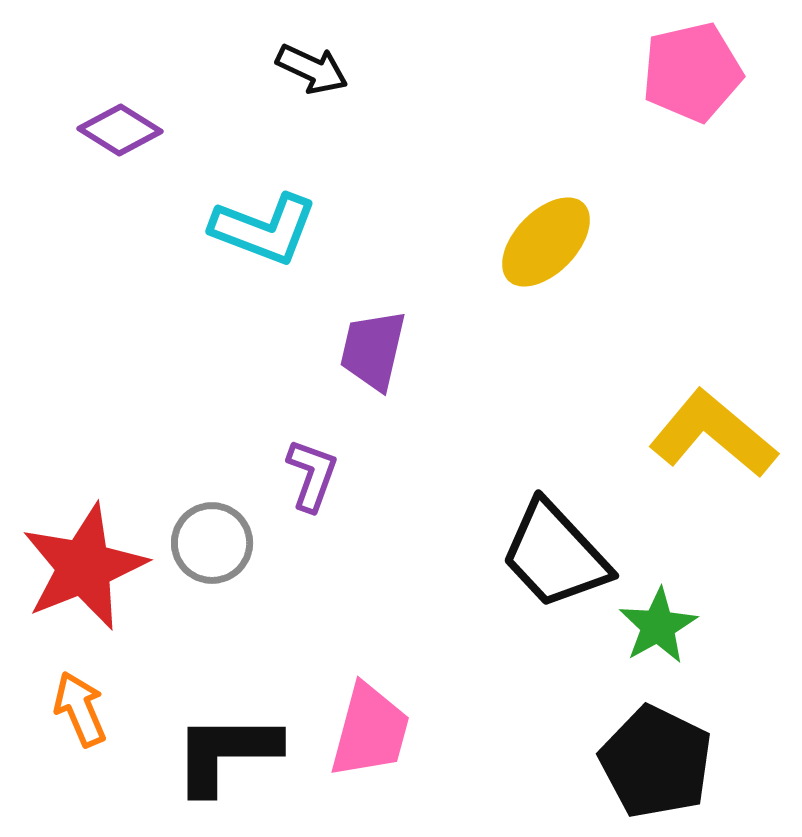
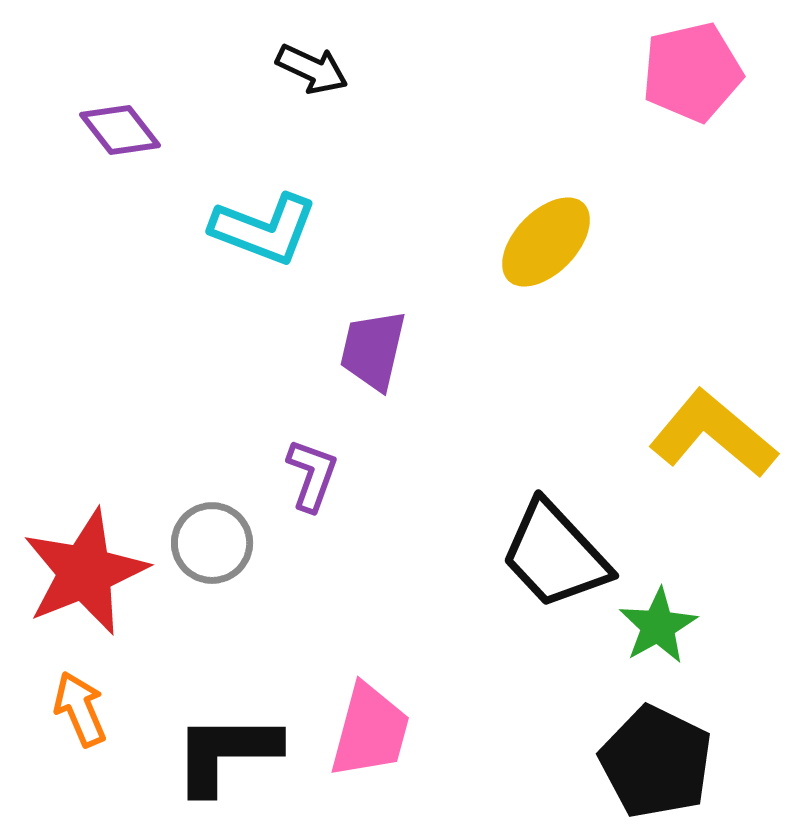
purple diamond: rotated 20 degrees clockwise
red star: moved 1 px right, 5 px down
